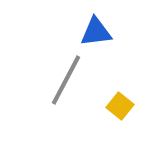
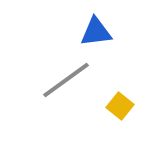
gray line: rotated 26 degrees clockwise
